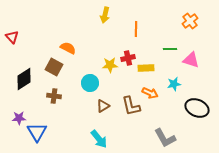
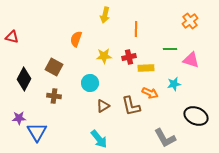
red triangle: rotated 32 degrees counterclockwise
orange semicircle: moved 8 px right, 9 px up; rotated 98 degrees counterclockwise
red cross: moved 1 px right, 1 px up
yellow star: moved 6 px left, 9 px up
black diamond: rotated 30 degrees counterclockwise
black ellipse: moved 1 px left, 8 px down
